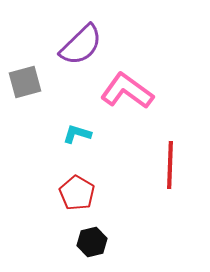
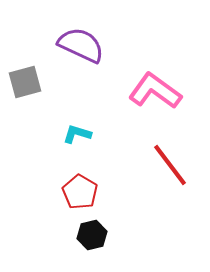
purple semicircle: rotated 111 degrees counterclockwise
pink L-shape: moved 28 px right
red line: rotated 39 degrees counterclockwise
red pentagon: moved 3 px right, 1 px up
black hexagon: moved 7 px up
